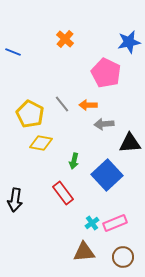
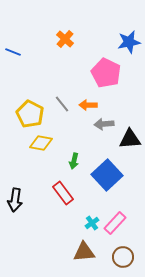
black triangle: moved 4 px up
pink rectangle: rotated 25 degrees counterclockwise
